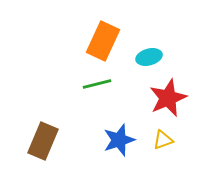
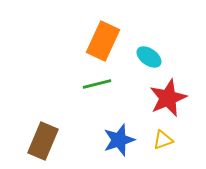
cyan ellipse: rotated 50 degrees clockwise
